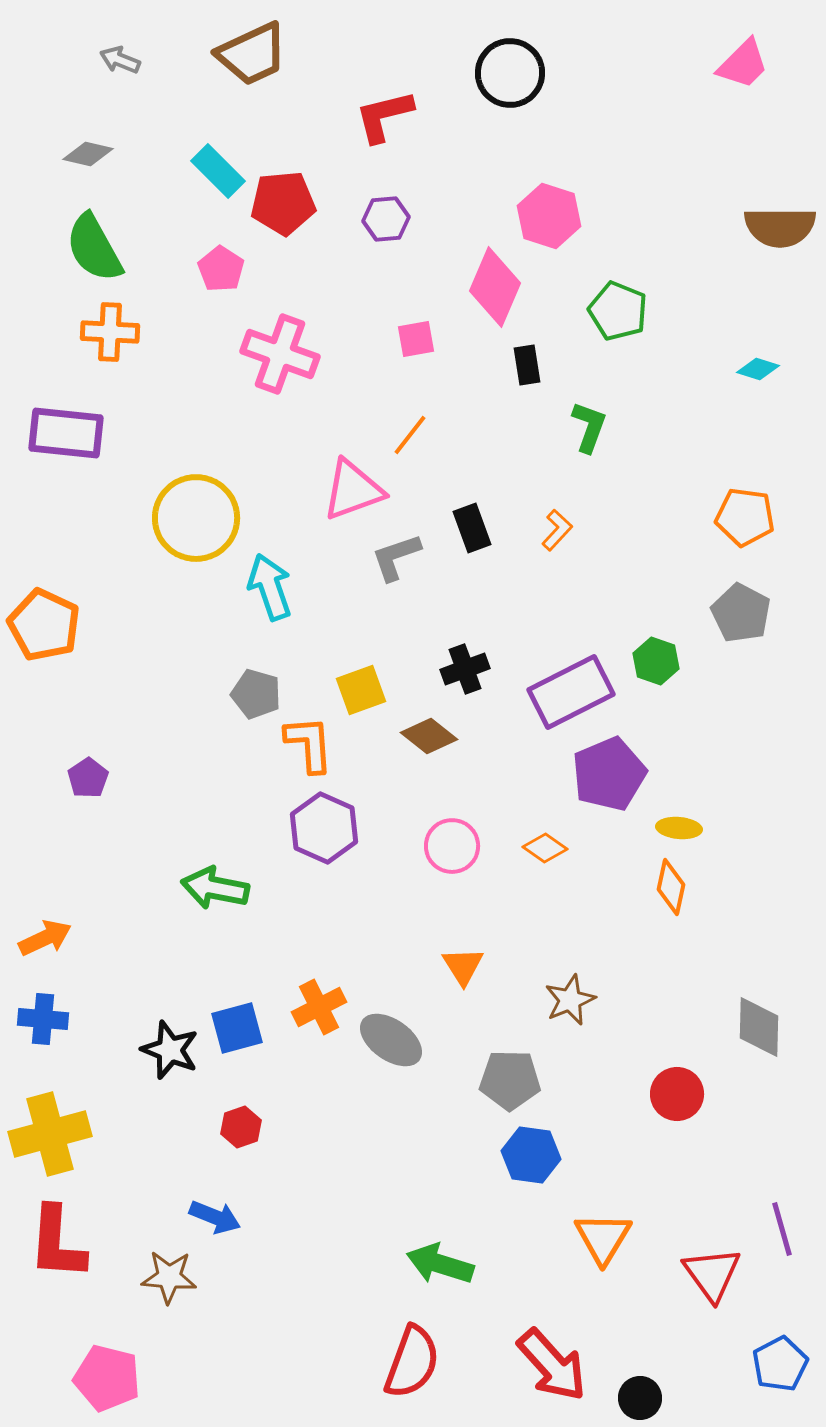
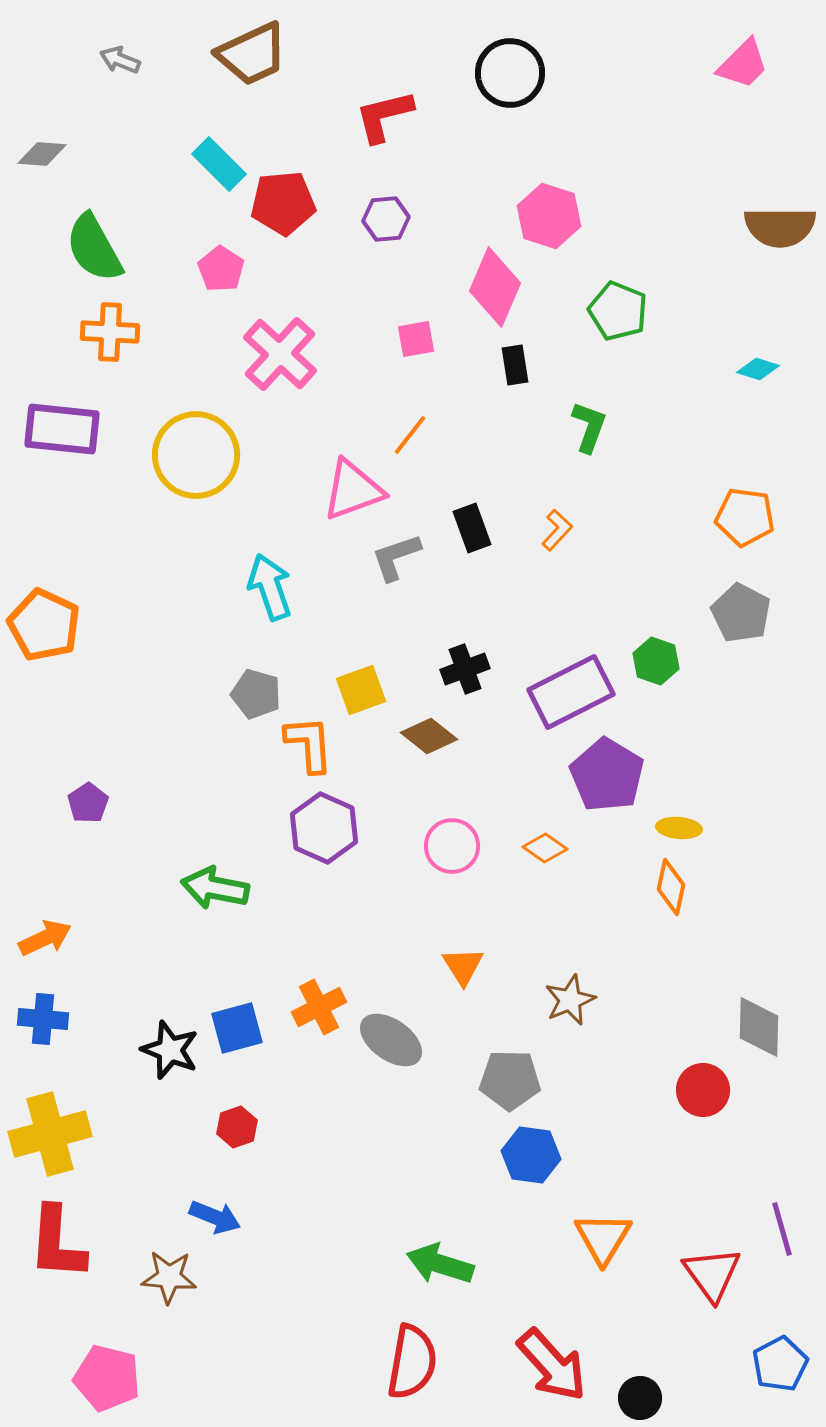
gray diamond at (88, 154): moved 46 px left; rotated 9 degrees counterclockwise
cyan rectangle at (218, 171): moved 1 px right, 7 px up
pink cross at (280, 354): rotated 22 degrees clockwise
black rectangle at (527, 365): moved 12 px left
purple rectangle at (66, 433): moved 4 px left, 4 px up
yellow circle at (196, 518): moved 63 px up
purple pentagon at (609, 774): moved 2 px left, 1 px down; rotated 18 degrees counterclockwise
purple pentagon at (88, 778): moved 25 px down
red circle at (677, 1094): moved 26 px right, 4 px up
red hexagon at (241, 1127): moved 4 px left
red semicircle at (412, 1362): rotated 10 degrees counterclockwise
